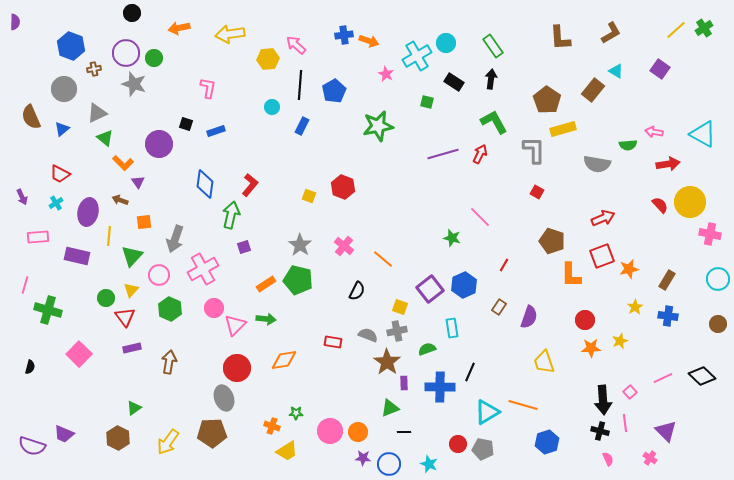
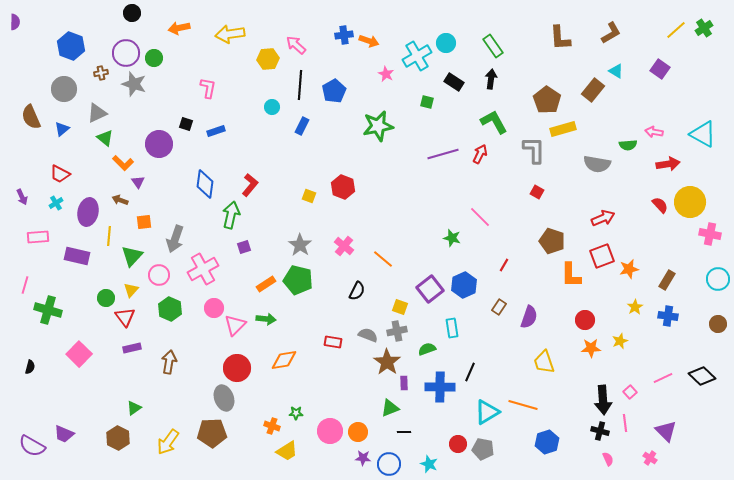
brown cross at (94, 69): moved 7 px right, 4 px down
purple semicircle at (32, 446): rotated 12 degrees clockwise
